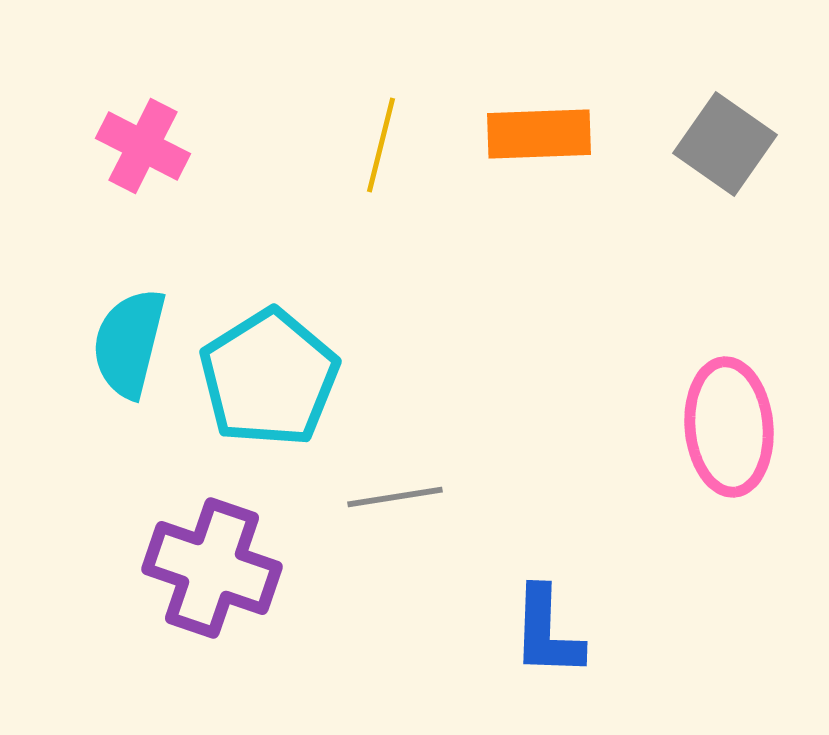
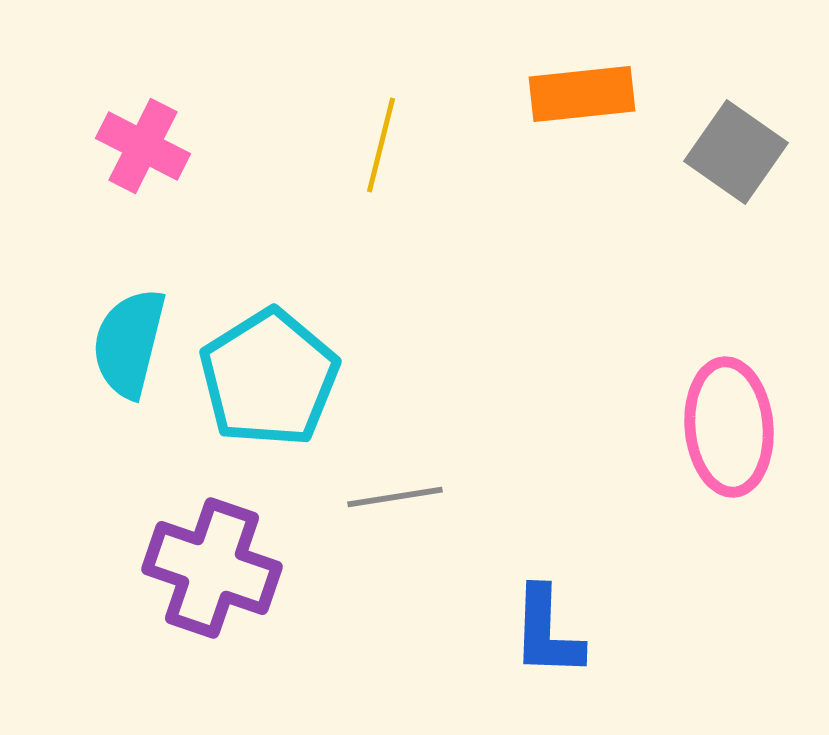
orange rectangle: moved 43 px right, 40 px up; rotated 4 degrees counterclockwise
gray square: moved 11 px right, 8 px down
